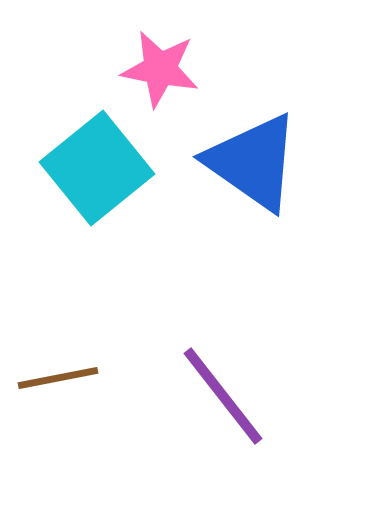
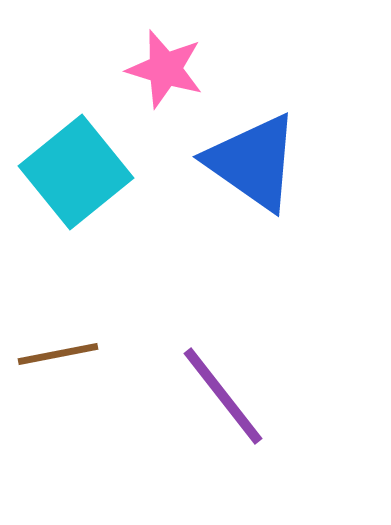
pink star: moved 5 px right; rotated 6 degrees clockwise
cyan square: moved 21 px left, 4 px down
brown line: moved 24 px up
